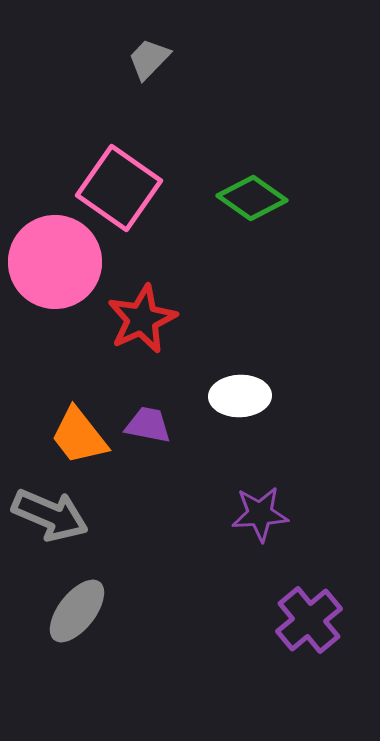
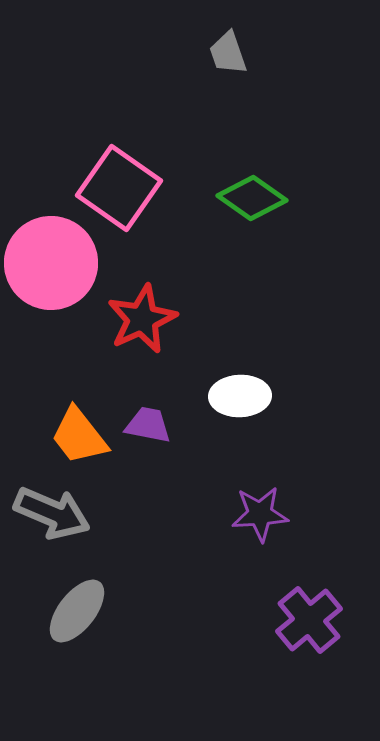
gray trapezoid: moved 79 px right, 6 px up; rotated 63 degrees counterclockwise
pink circle: moved 4 px left, 1 px down
gray arrow: moved 2 px right, 2 px up
